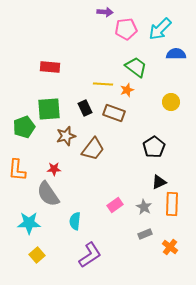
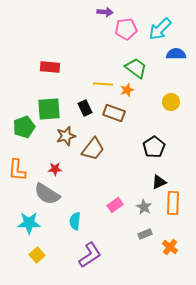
green trapezoid: moved 1 px down
red star: moved 1 px right
gray semicircle: moved 1 px left; rotated 24 degrees counterclockwise
orange rectangle: moved 1 px right, 1 px up
